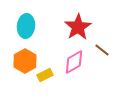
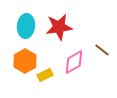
red star: moved 19 px left; rotated 24 degrees clockwise
